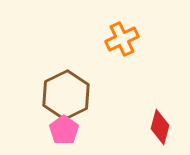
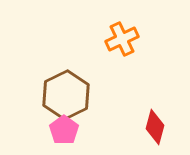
red diamond: moved 5 px left
